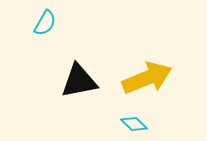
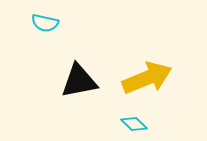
cyan semicircle: rotated 72 degrees clockwise
